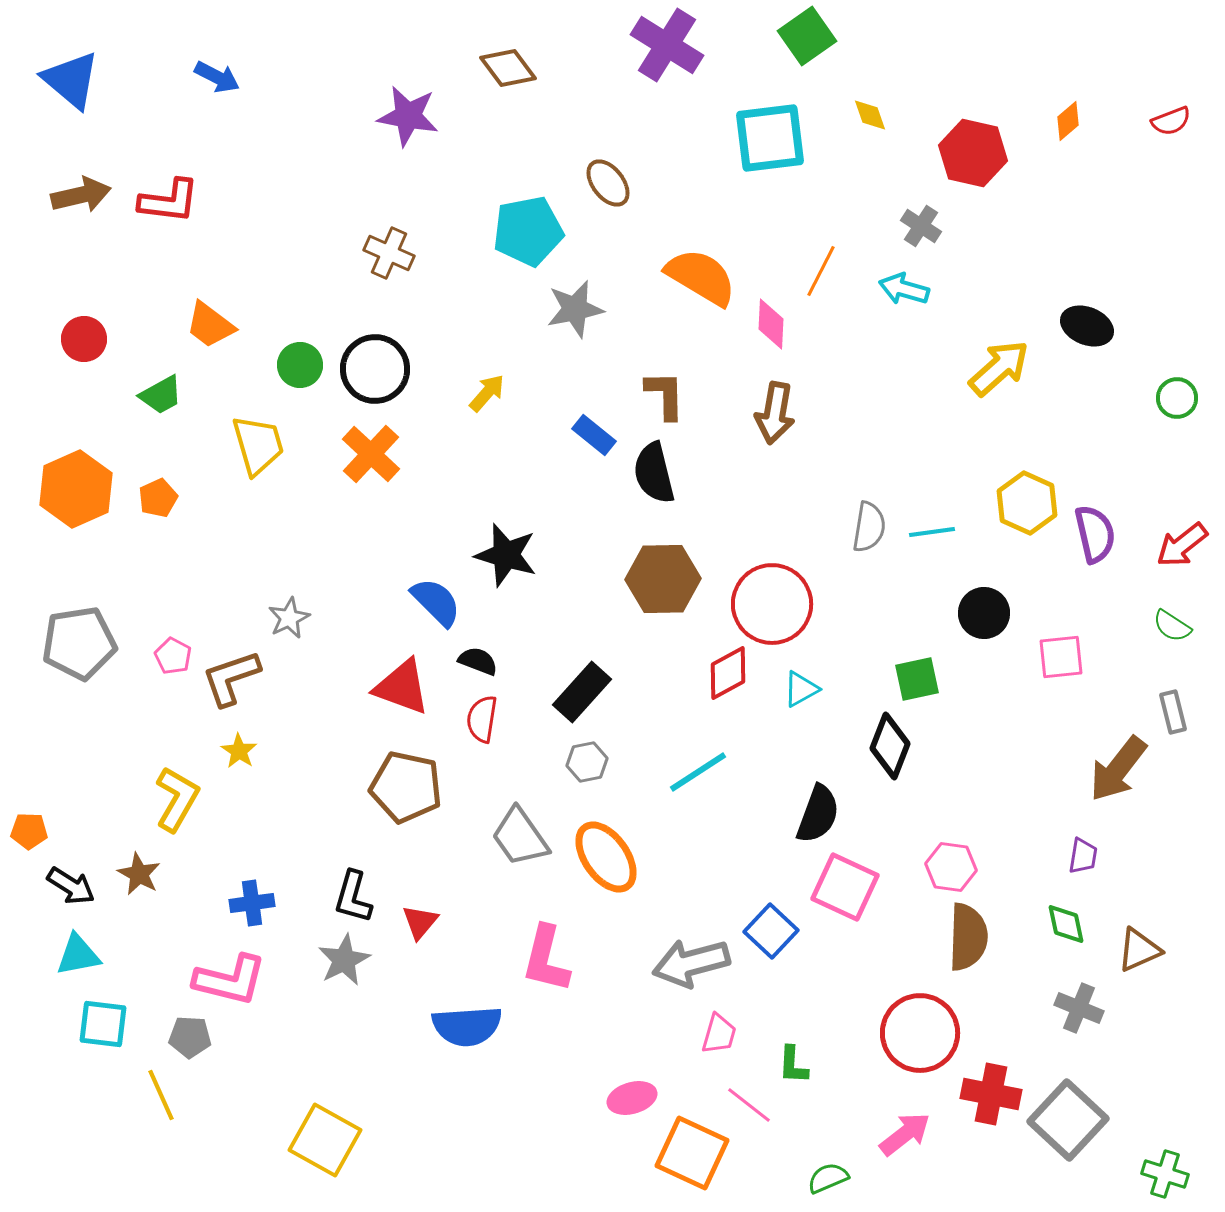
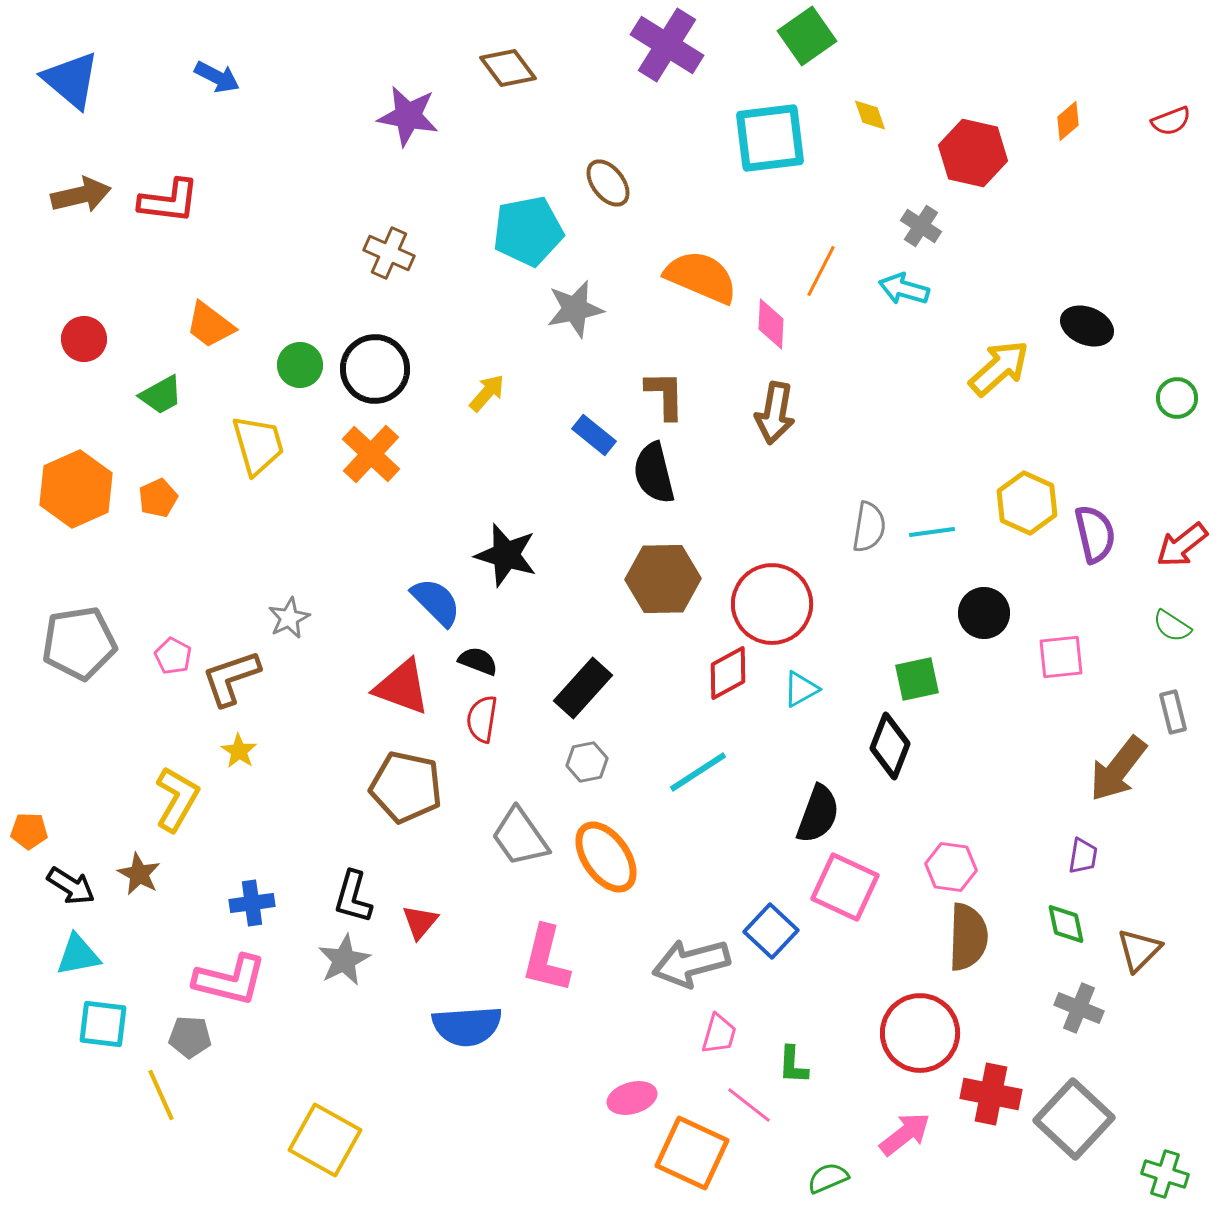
orange semicircle at (701, 277): rotated 8 degrees counterclockwise
black rectangle at (582, 692): moved 1 px right, 4 px up
brown triangle at (1139, 950): rotated 21 degrees counterclockwise
gray square at (1068, 1120): moved 6 px right, 1 px up
